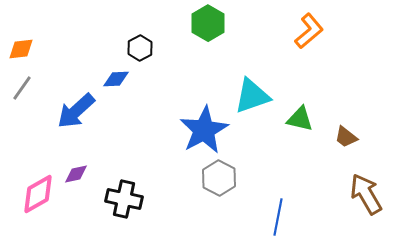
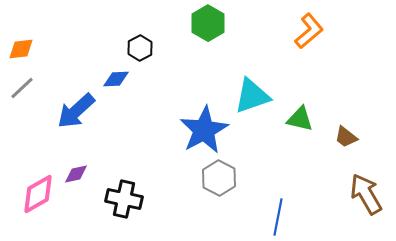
gray line: rotated 12 degrees clockwise
